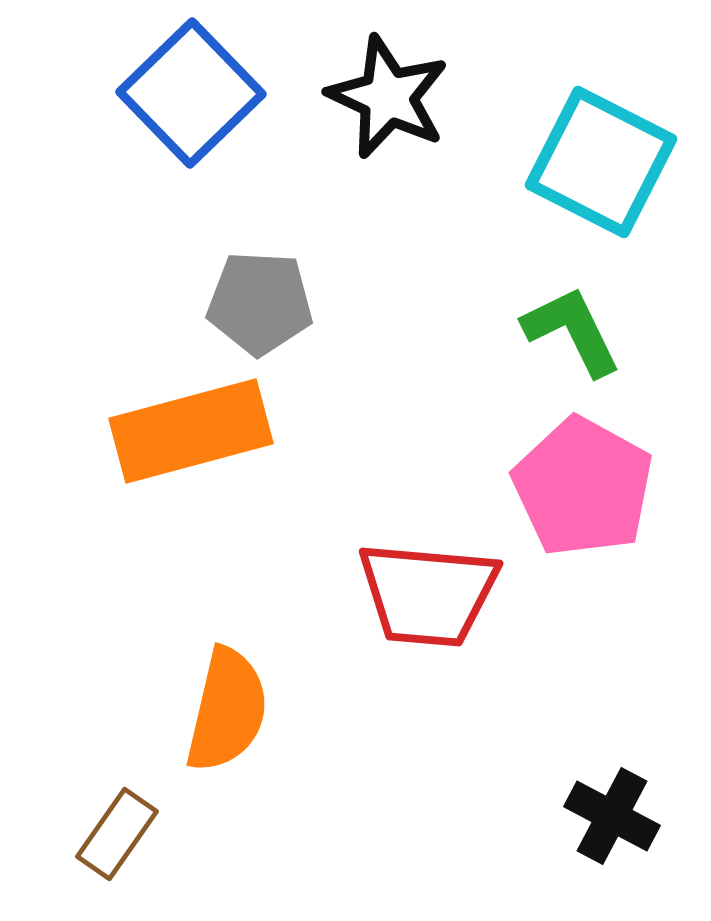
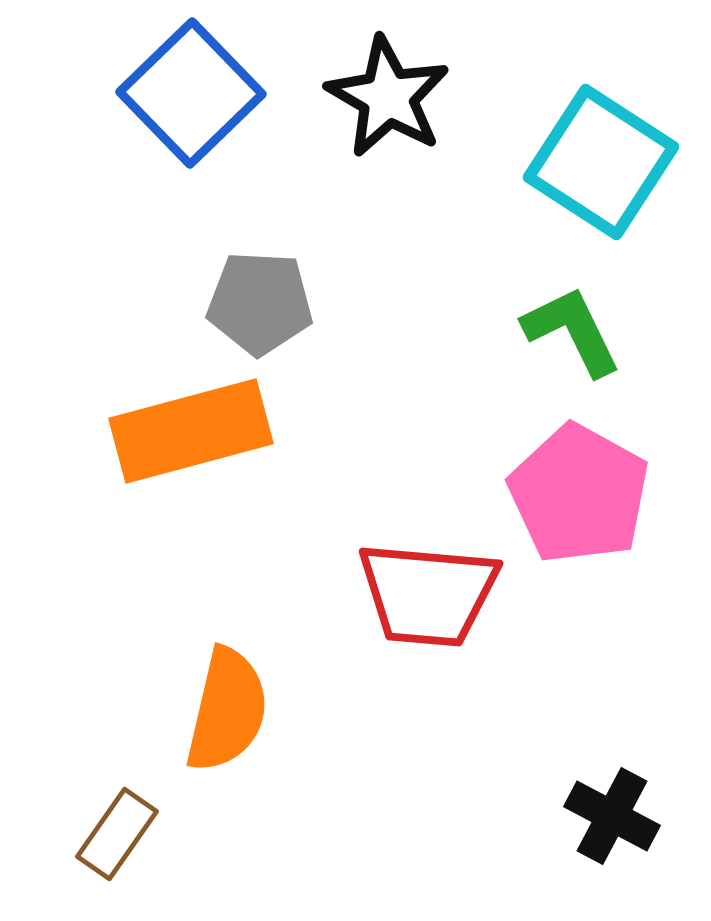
black star: rotated 5 degrees clockwise
cyan square: rotated 6 degrees clockwise
pink pentagon: moved 4 px left, 7 px down
